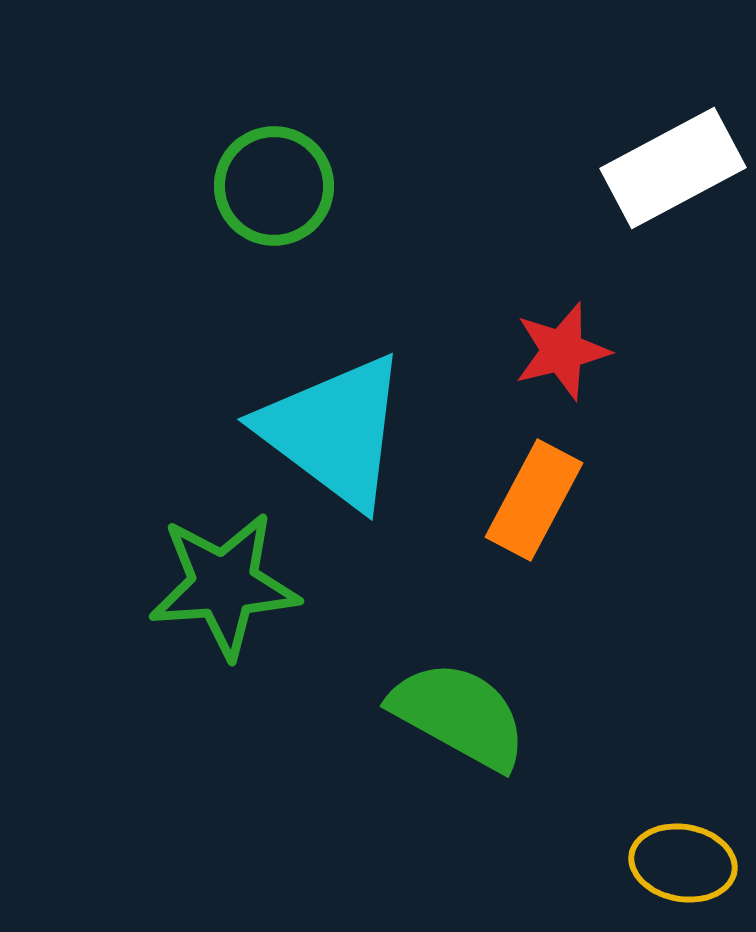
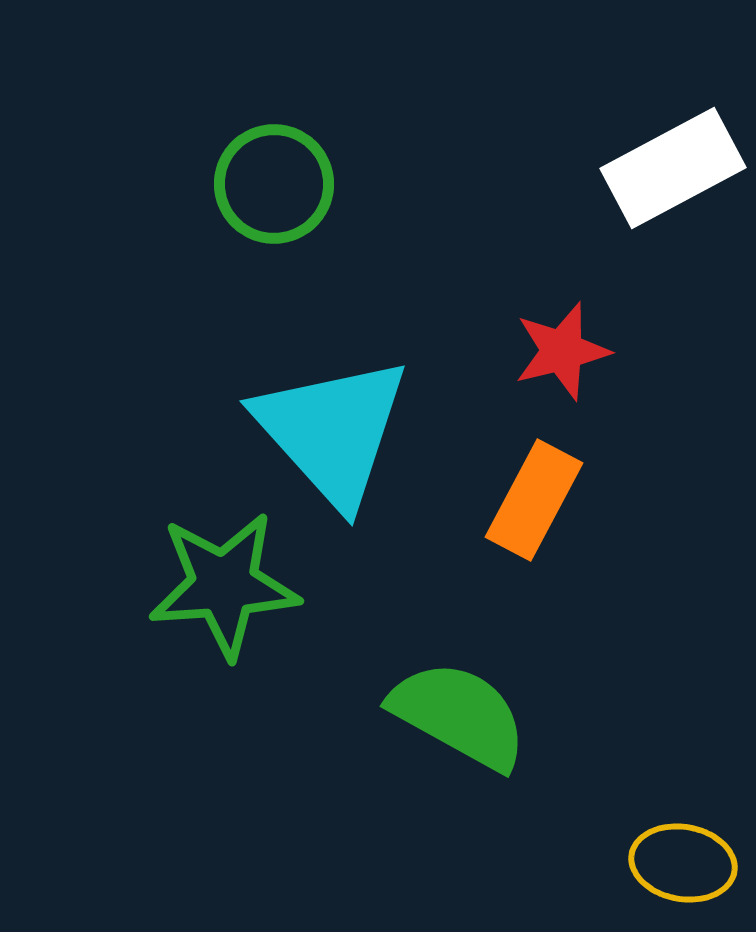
green circle: moved 2 px up
cyan triangle: moved 2 px left; rotated 11 degrees clockwise
